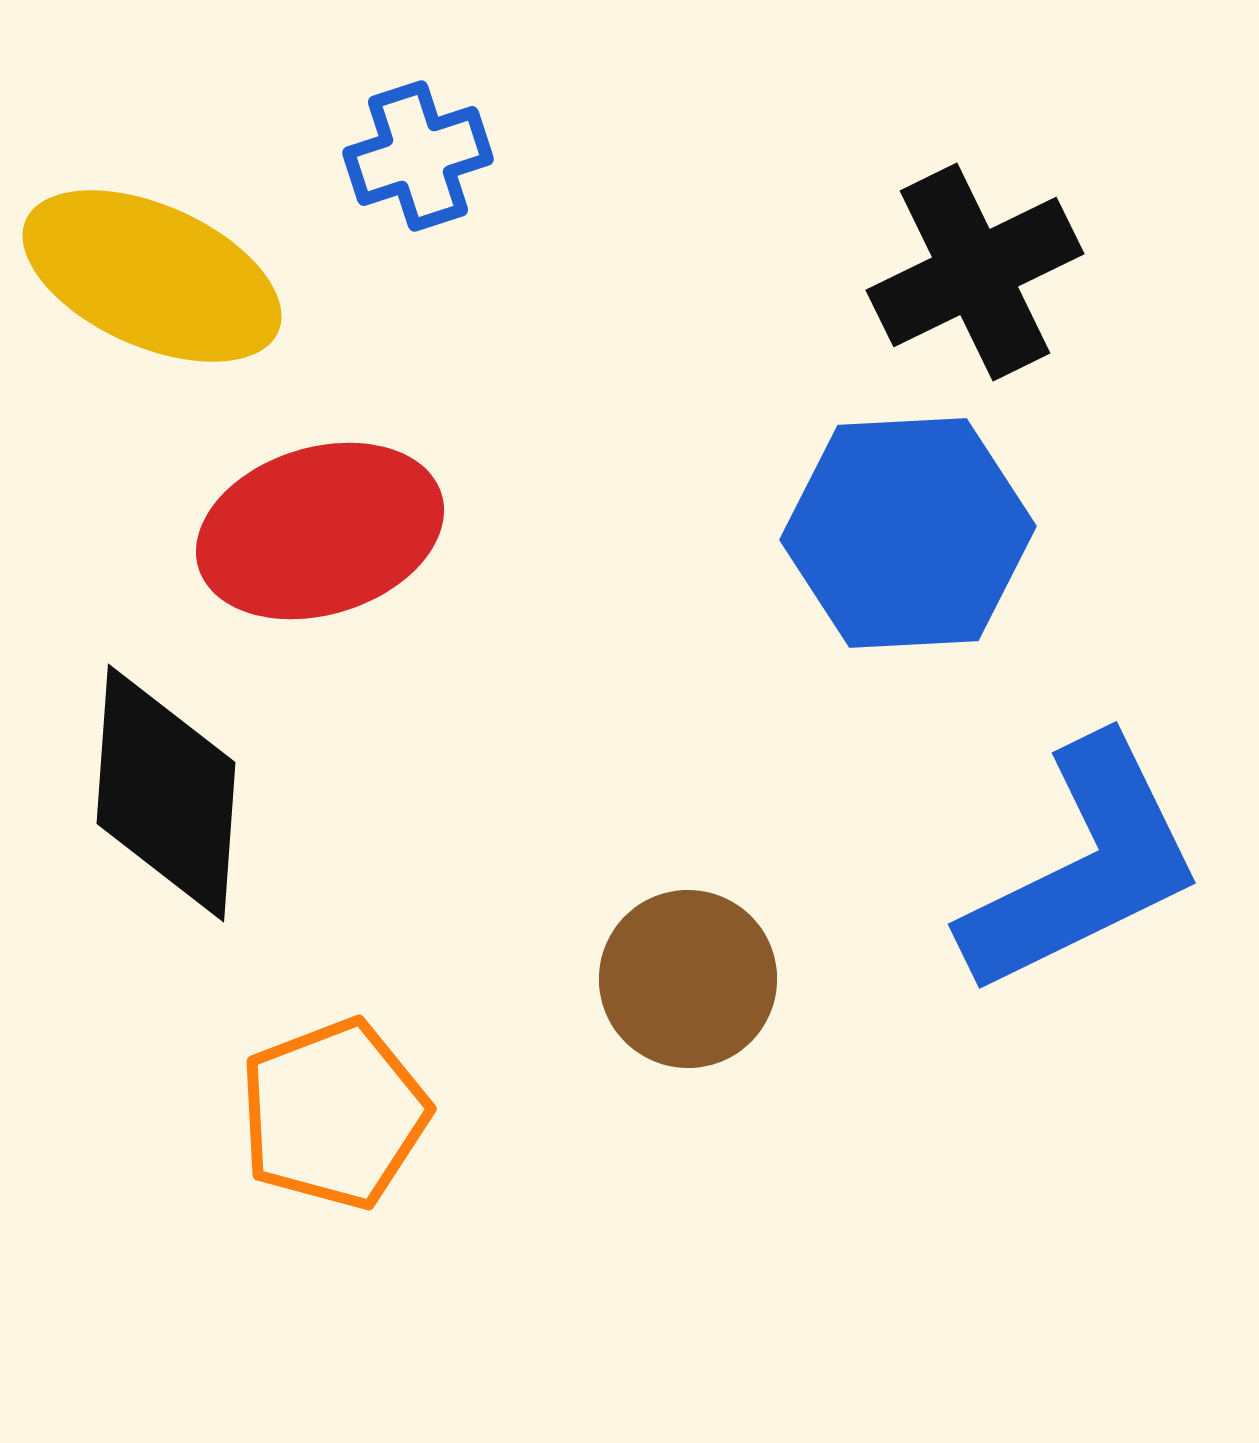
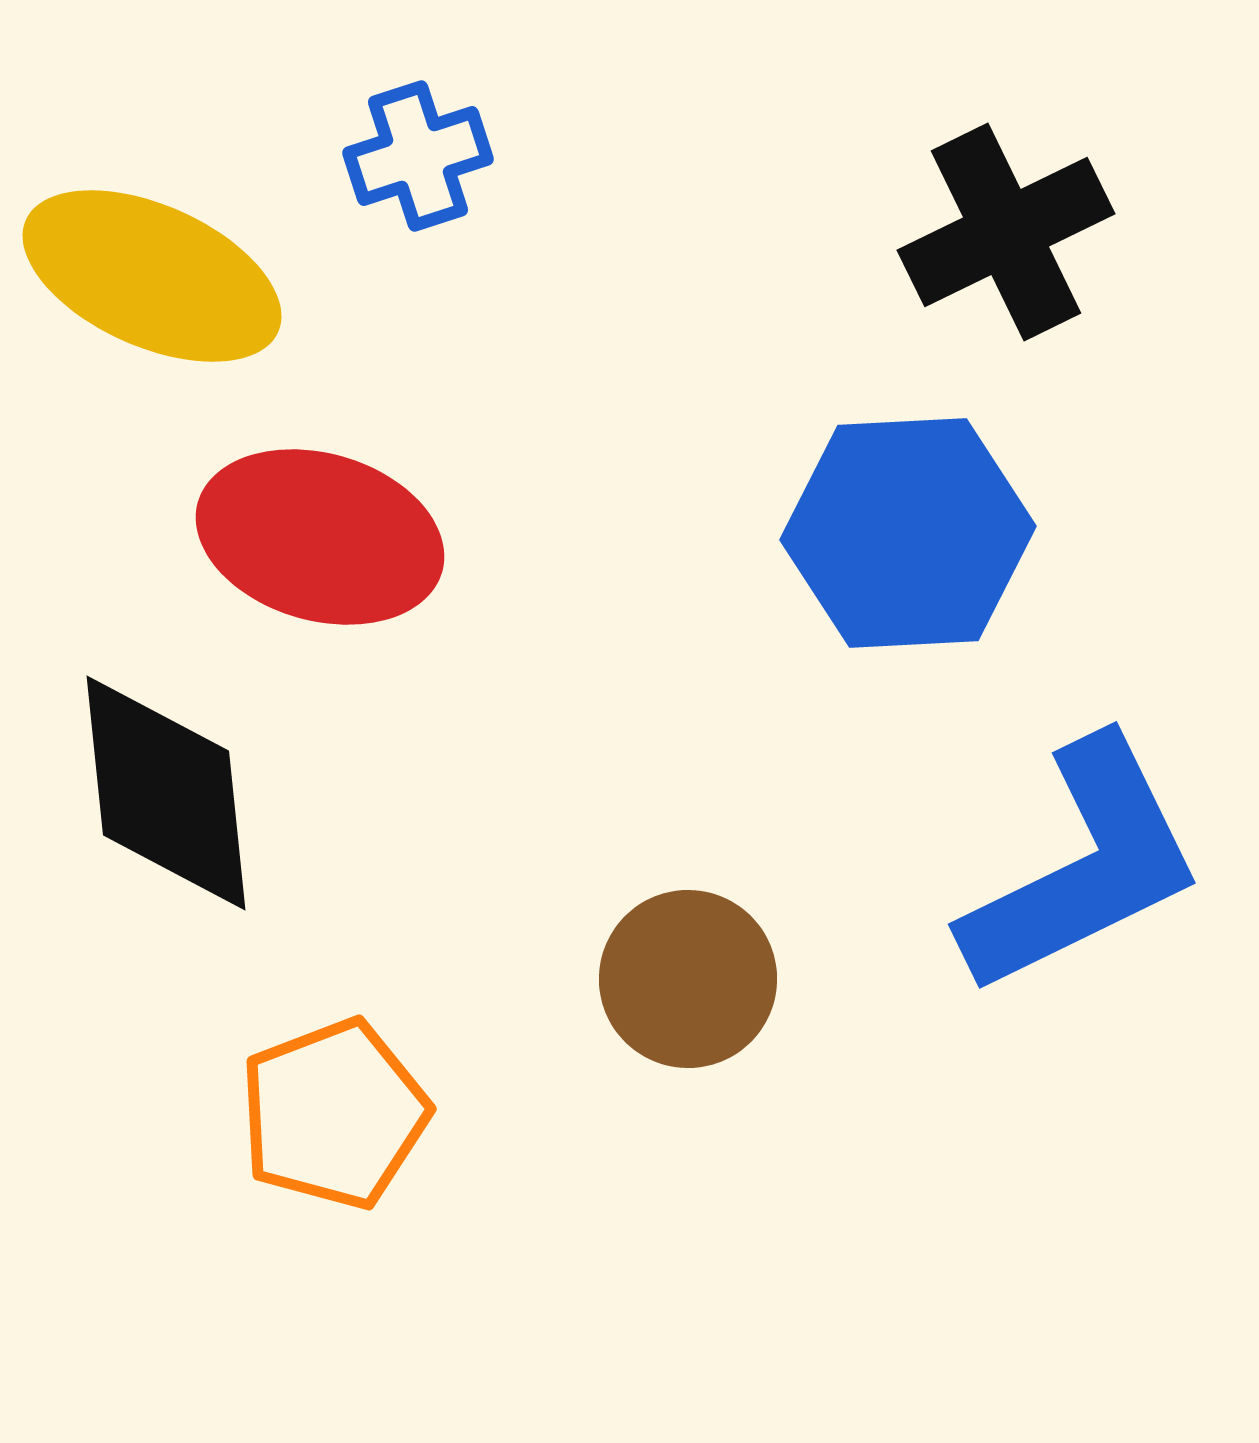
black cross: moved 31 px right, 40 px up
red ellipse: moved 6 px down; rotated 33 degrees clockwise
black diamond: rotated 10 degrees counterclockwise
